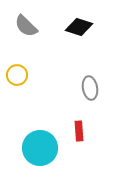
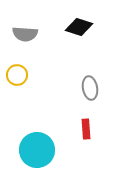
gray semicircle: moved 1 px left, 8 px down; rotated 40 degrees counterclockwise
red rectangle: moved 7 px right, 2 px up
cyan circle: moved 3 px left, 2 px down
